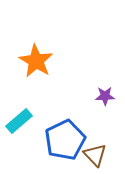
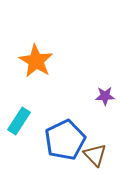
cyan rectangle: rotated 16 degrees counterclockwise
